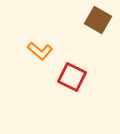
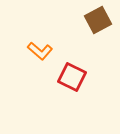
brown square: rotated 32 degrees clockwise
